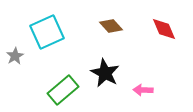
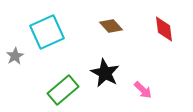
red diamond: rotated 16 degrees clockwise
pink arrow: rotated 138 degrees counterclockwise
